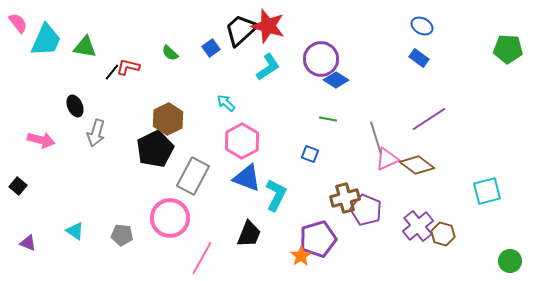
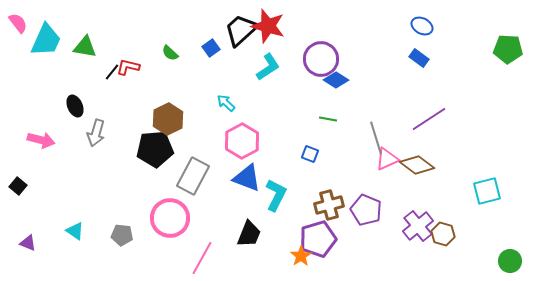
black pentagon at (155, 149): rotated 21 degrees clockwise
brown cross at (345, 198): moved 16 px left, 7 px down
